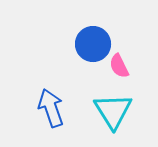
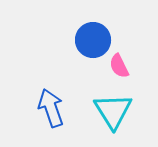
blue circle: moved 4 px up
